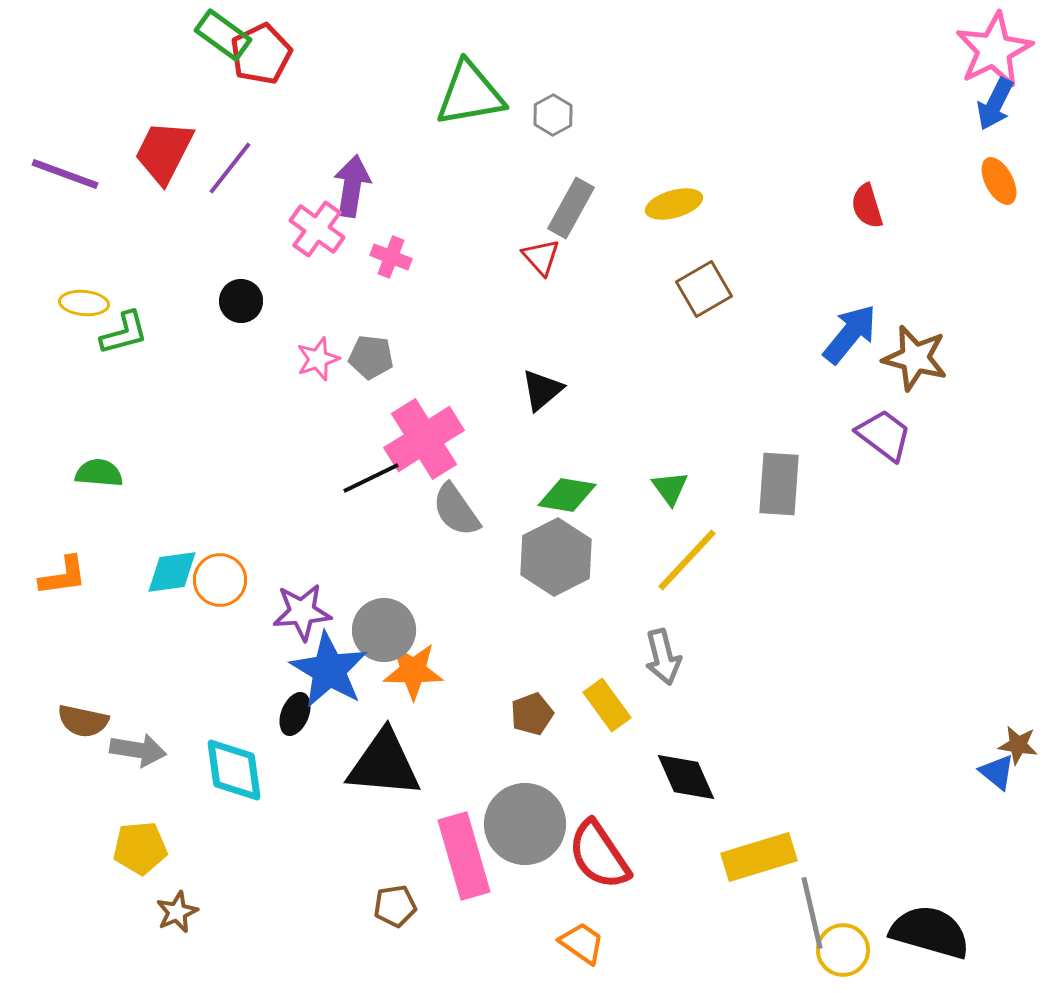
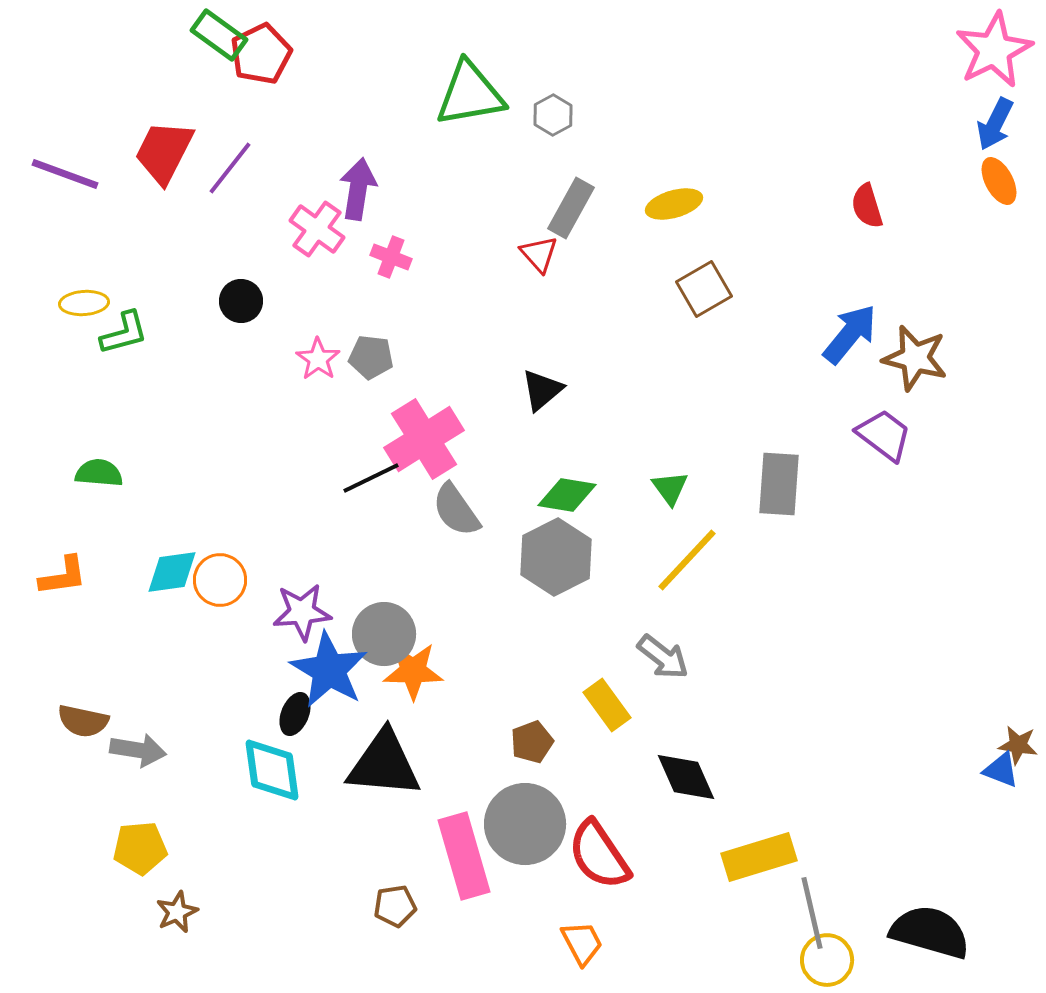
green rectangle at (223, 35): moved 4 px left
blue arrow at (995, 104): moved 20 px down
purple arrow at (352, 186): moved 6 px right, 3 px down
red triangle at (541, 257): moved 2 px left, 3 px up
yellow ellipse at (84, 303): rotated 9 degrees counterclockwise
pink star at (318, 359): rotated 18 degrees counterclockwise
gray circle at (384, 630): moved 4 px down
gray arrow at (663, 657): rotated 38 degrees counterclockwise
brown pentagon at (532, 714): moved 28 px down
cyan diamond at (234, 770): moved 38 px right
blue triangle at (997, 772): moved 4 px right, 2 px up; rotated 18 degrees counterclockwise
orange trapezoid at (582, 943): rotated 27 degrees clockwise
yellow circle at (843, 950): moved 16 px left, 10 px down
